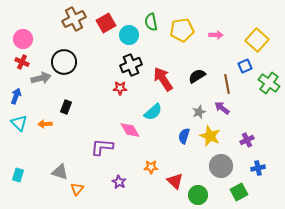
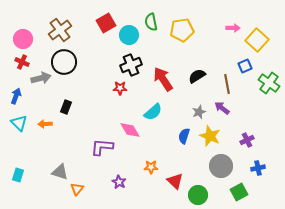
brown cross: moved 14 px left, 11 px down; rotated 10 degrees counterclockwise
pink arrow: moved 17 px right, 7 px up
